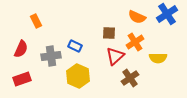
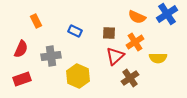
blue rectangle: moved 15 px up
